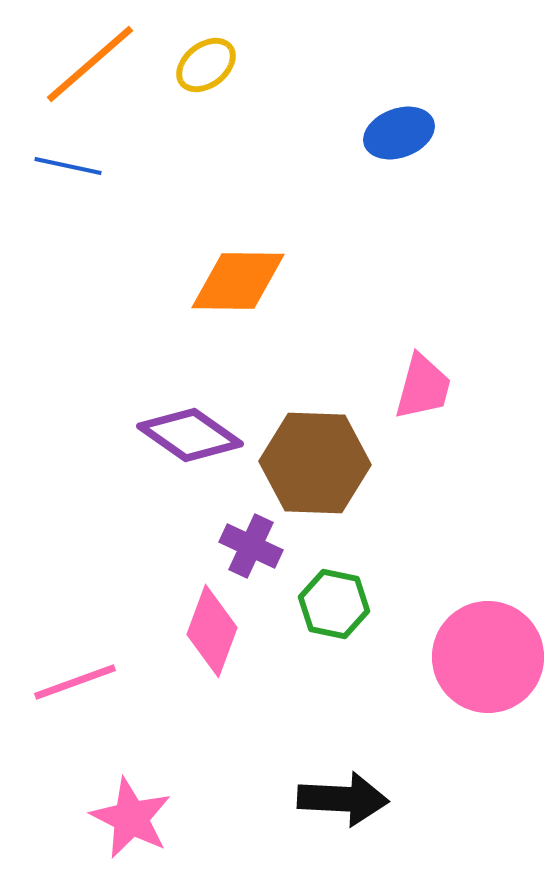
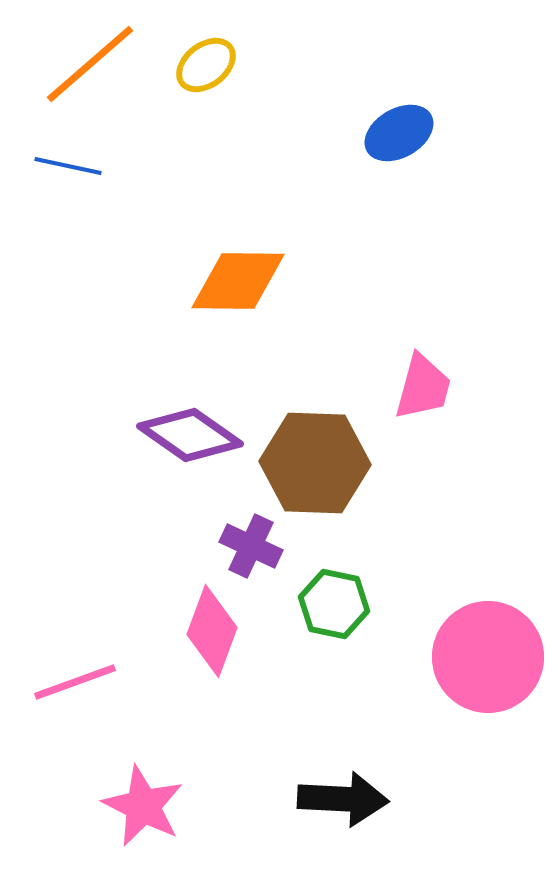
blue ellipse: rotated 10 degrees counterclockwise
pink star: moved 12 px right, 12 px up
